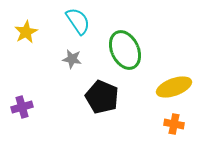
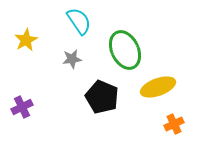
cyan semicircle: moved 1 px right
yellow star: moved 8 px down
gray star: rotated 18 degrees counterclockwise
yellow ellipse: moved 16 px left
purple cross: rotated 10 degrees counterclockwise
orange cross: rotated 36 degrees counterclockwise
